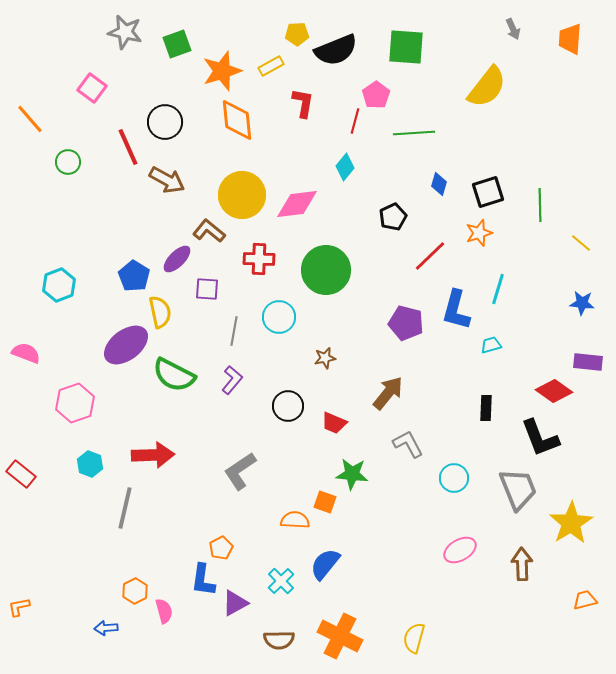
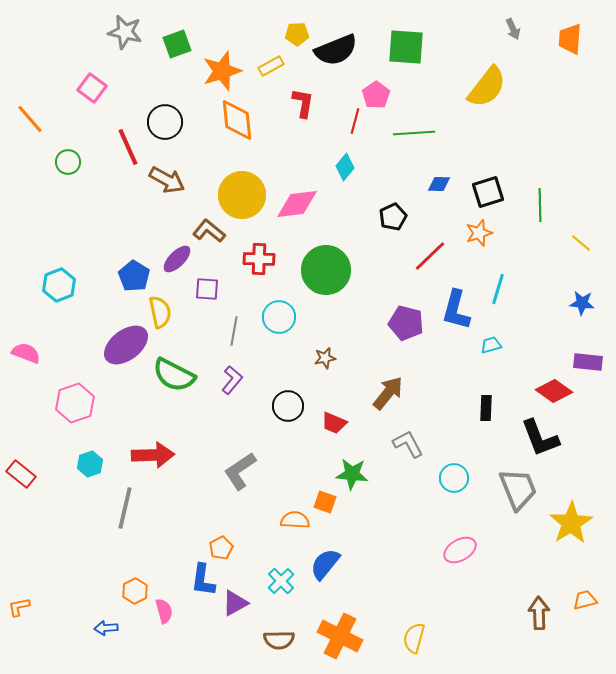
blue diamond at (439, 184): rotated 75 degrees clockwise
cyan hexagon at (90, 464): rotated 20 degrees clockwise
brown arrow at (522, 564): moved 17 px right, 49 px down
